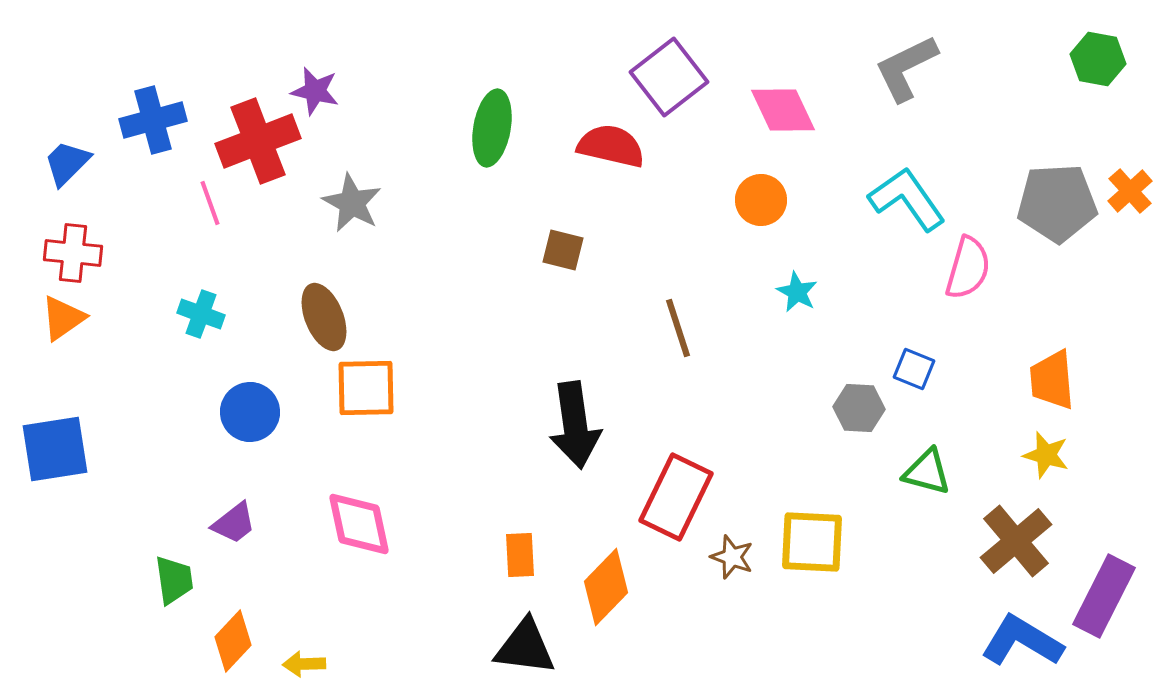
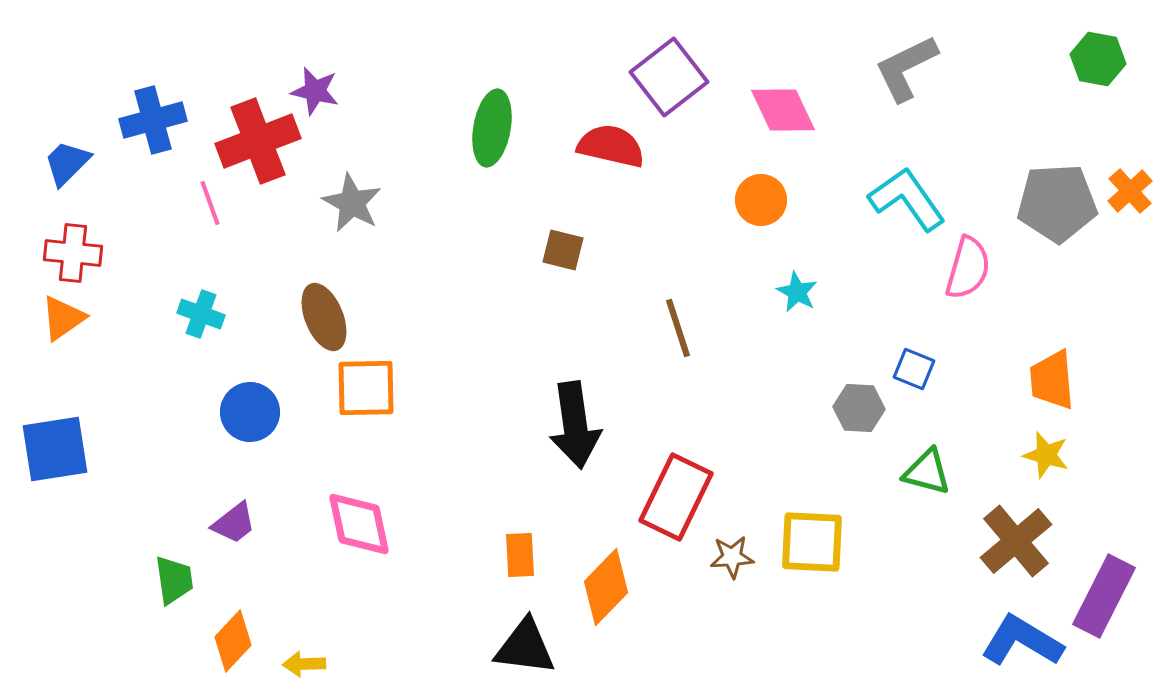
brown star at (732, 557): rotated 24 degrees counterclockwise
